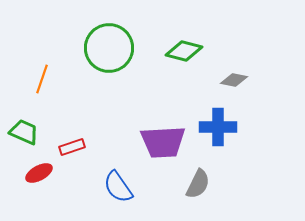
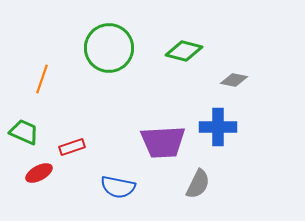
blue semicircle: rotated 44 degrees counterclockwise
